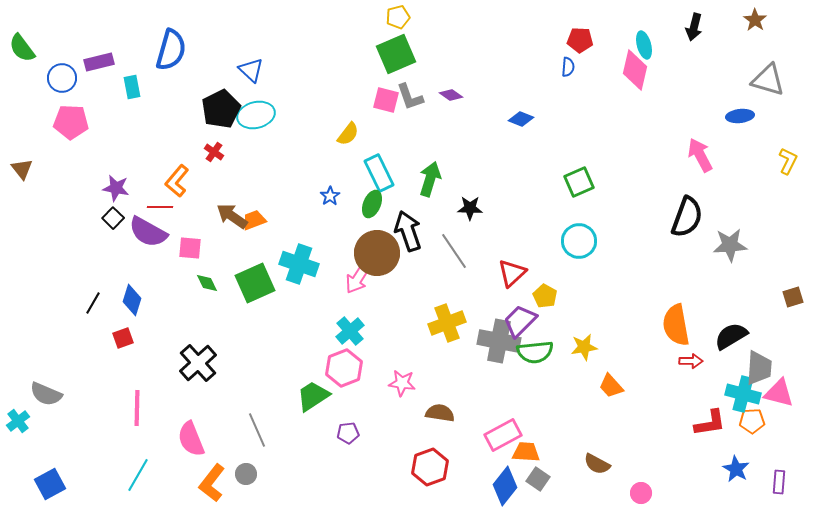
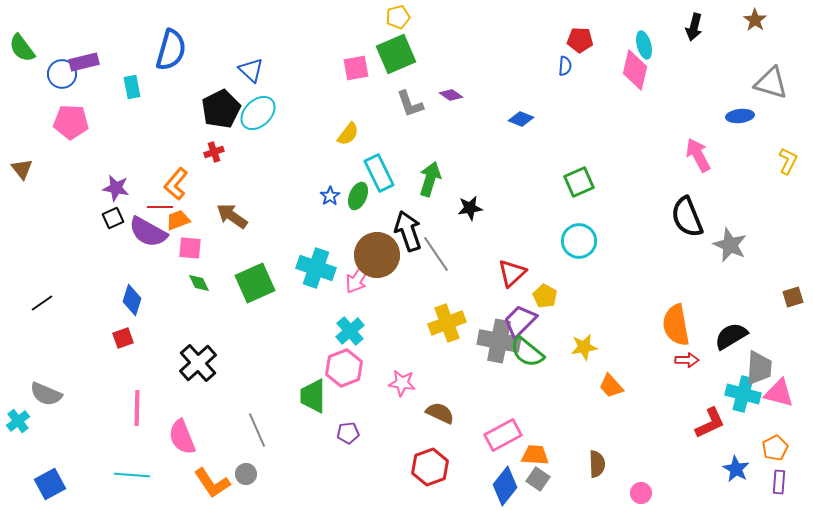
purple rectangle at (99, 62): moved 15 px left
blue semicircle at (568, 67): moved 3 px left, 1 px up
blue circle at (62, 78): moved 4 px up
gray triangle at (768, 80): moved 3 px right, 3 px down
gray L-shape at (410, 97): moved 7 px down
pink square at (386, 100): moved 30 px left, 32 px up; rotated 24 degrees counterclockwise
cyan ellipse at (256, 115): moved 2 px right, 2 px up; rotated 30 degrees counterclockwise
red cross at (214, 152): rotated 36 degrees clockwise
pink arrow at (700, 155): moved 2 px left
orange L-shape at (177, 181): moved 1 px left, 3 px down
green ellipse at (372, 204): moved 14 px left, 8 px up
black star at (470, 208): rotated 10 degrees counterclockwise
black semicircle at (687, 217): rotated 138 degrees clockwise
black square at (113, 218): rotated 20 degrees clockwise
orange trapezoid at (254, 220): moved 76 px left
gray star at (730, 245): rotated 28 degrees clockwise
gray line at (454, 251): moved 18 px left, 3 px down
brown circle at (377, 253): moved 2 px down
cyan cross at (299, 264): moved 17 px right, 4 px down
green diamond at (207, 283): moved 8 px left
black line at (93, 303): moved 51 px left; rotated 25 degrees clockwise
green semicircle at (535, 352): moved 8 px left; rotated 45 degrees clockwise
red arrow at (691, 361): moved 4 px left, 1 px up
green trapezoid at (313, 396): rotated 57 degrees counterclockwise
brown semicircle at (440, 413): rotated 16 degrees clockwise
orange pentagon at (752, 421): moved 23 px right, 27 px down; rotated 25 degrees counterclockwise
red L-shape at (710, 423): rotated 16 degrees counterclockwise
pink semicircle at (191, 439): moved 9 px left, 2 px up
orange trapezoid at (526, 452): moved 9 px right, 3 px down
brown semicircle at (597, 464): rotated 120 degrees counterclockwise
cyan line at (138, 475): moved 6 px left; rotated 64 degrees clockwise
orange L-shape at (212, 483): rotated 72 degrees counterclockwise
